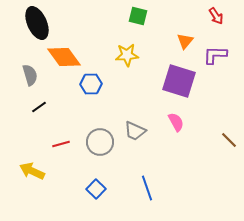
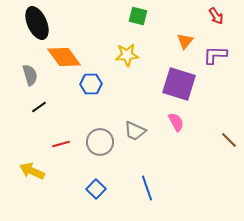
purple square: moved 3 px down
